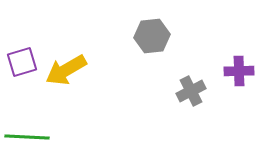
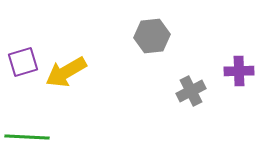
purple square: moved 1 px right
yellow arrow: moved 2 px down
